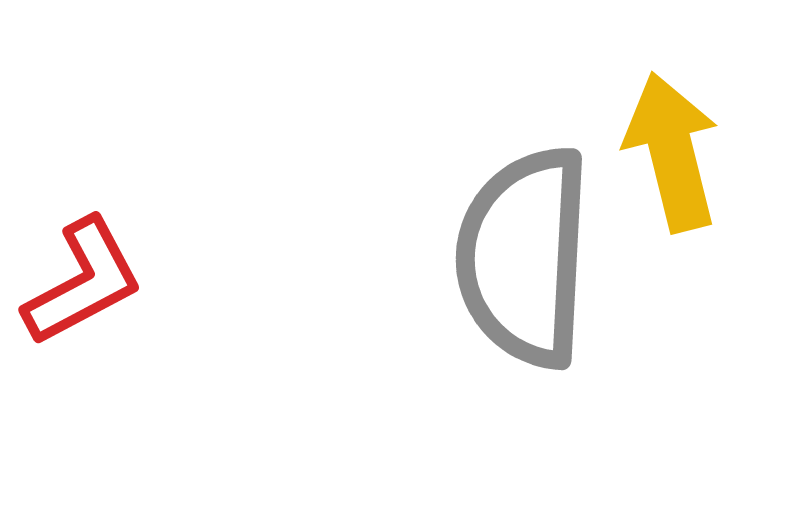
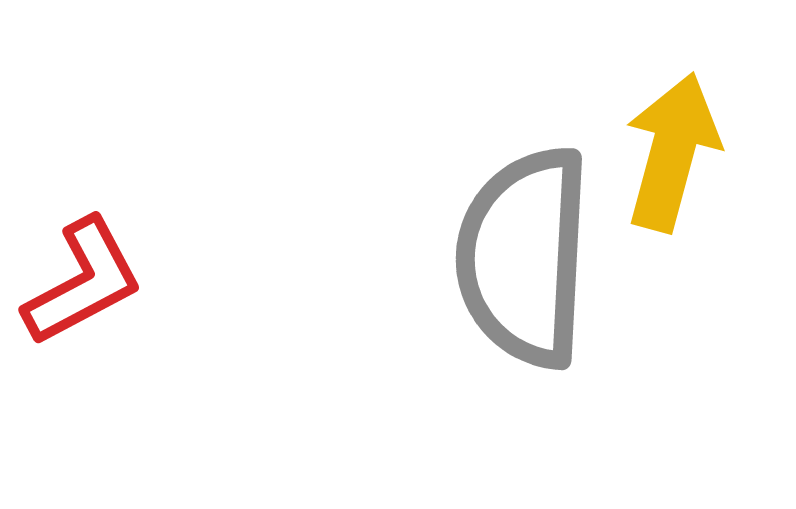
yellow arrow: rotated 29 degrees clockwise
